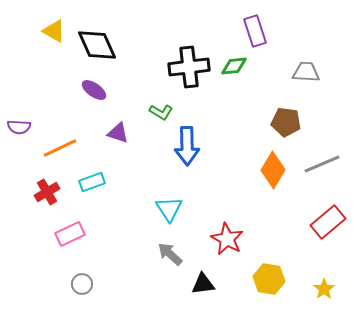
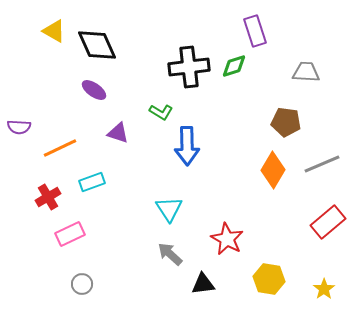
green diamond: rotated 12 degrees counterclockwise
red cross: moved 1 px right, 5 px down
